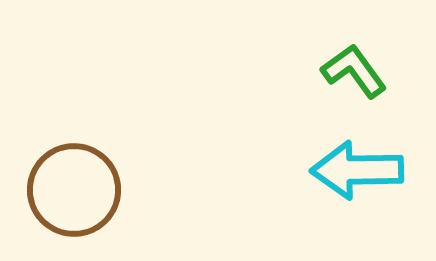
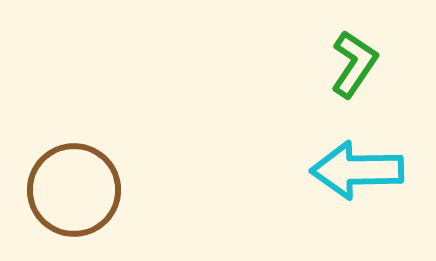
green L-shape: moved 7 px up; rotated 70 degrees clockwise
